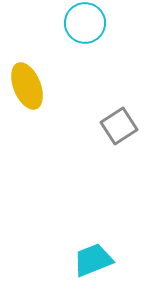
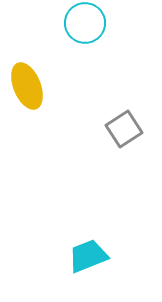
gray square: moved 5 px right, 3 px down
cyan trapezoid: moved 5 px left, 4 px up
